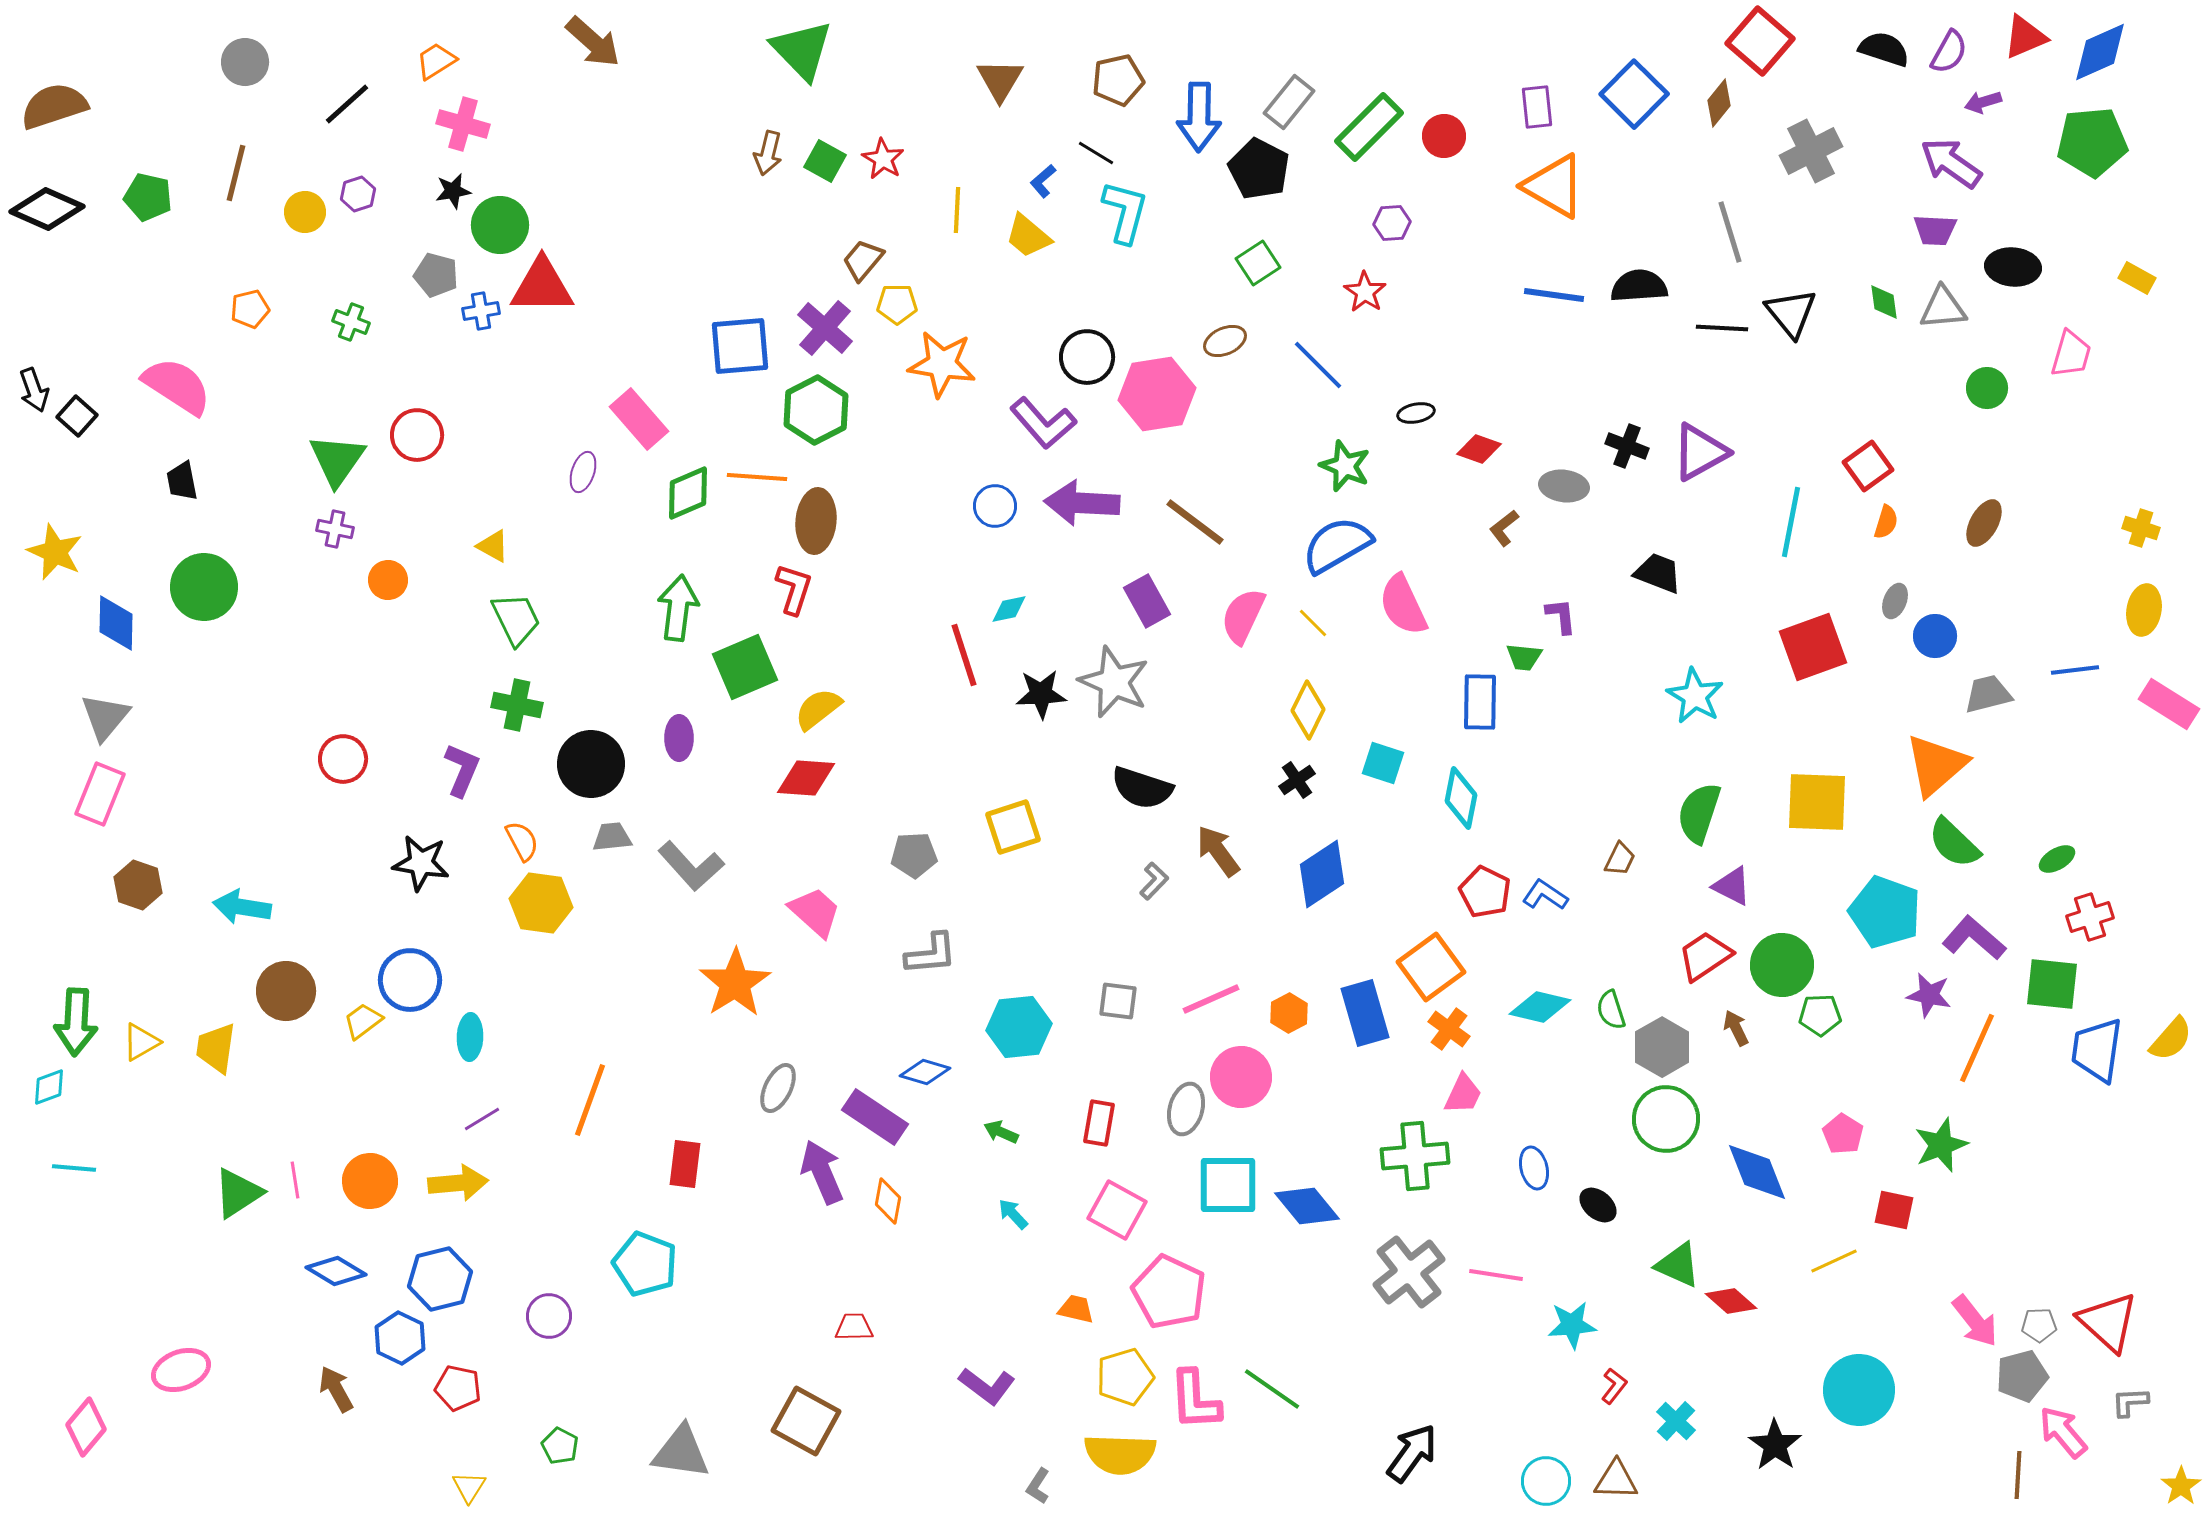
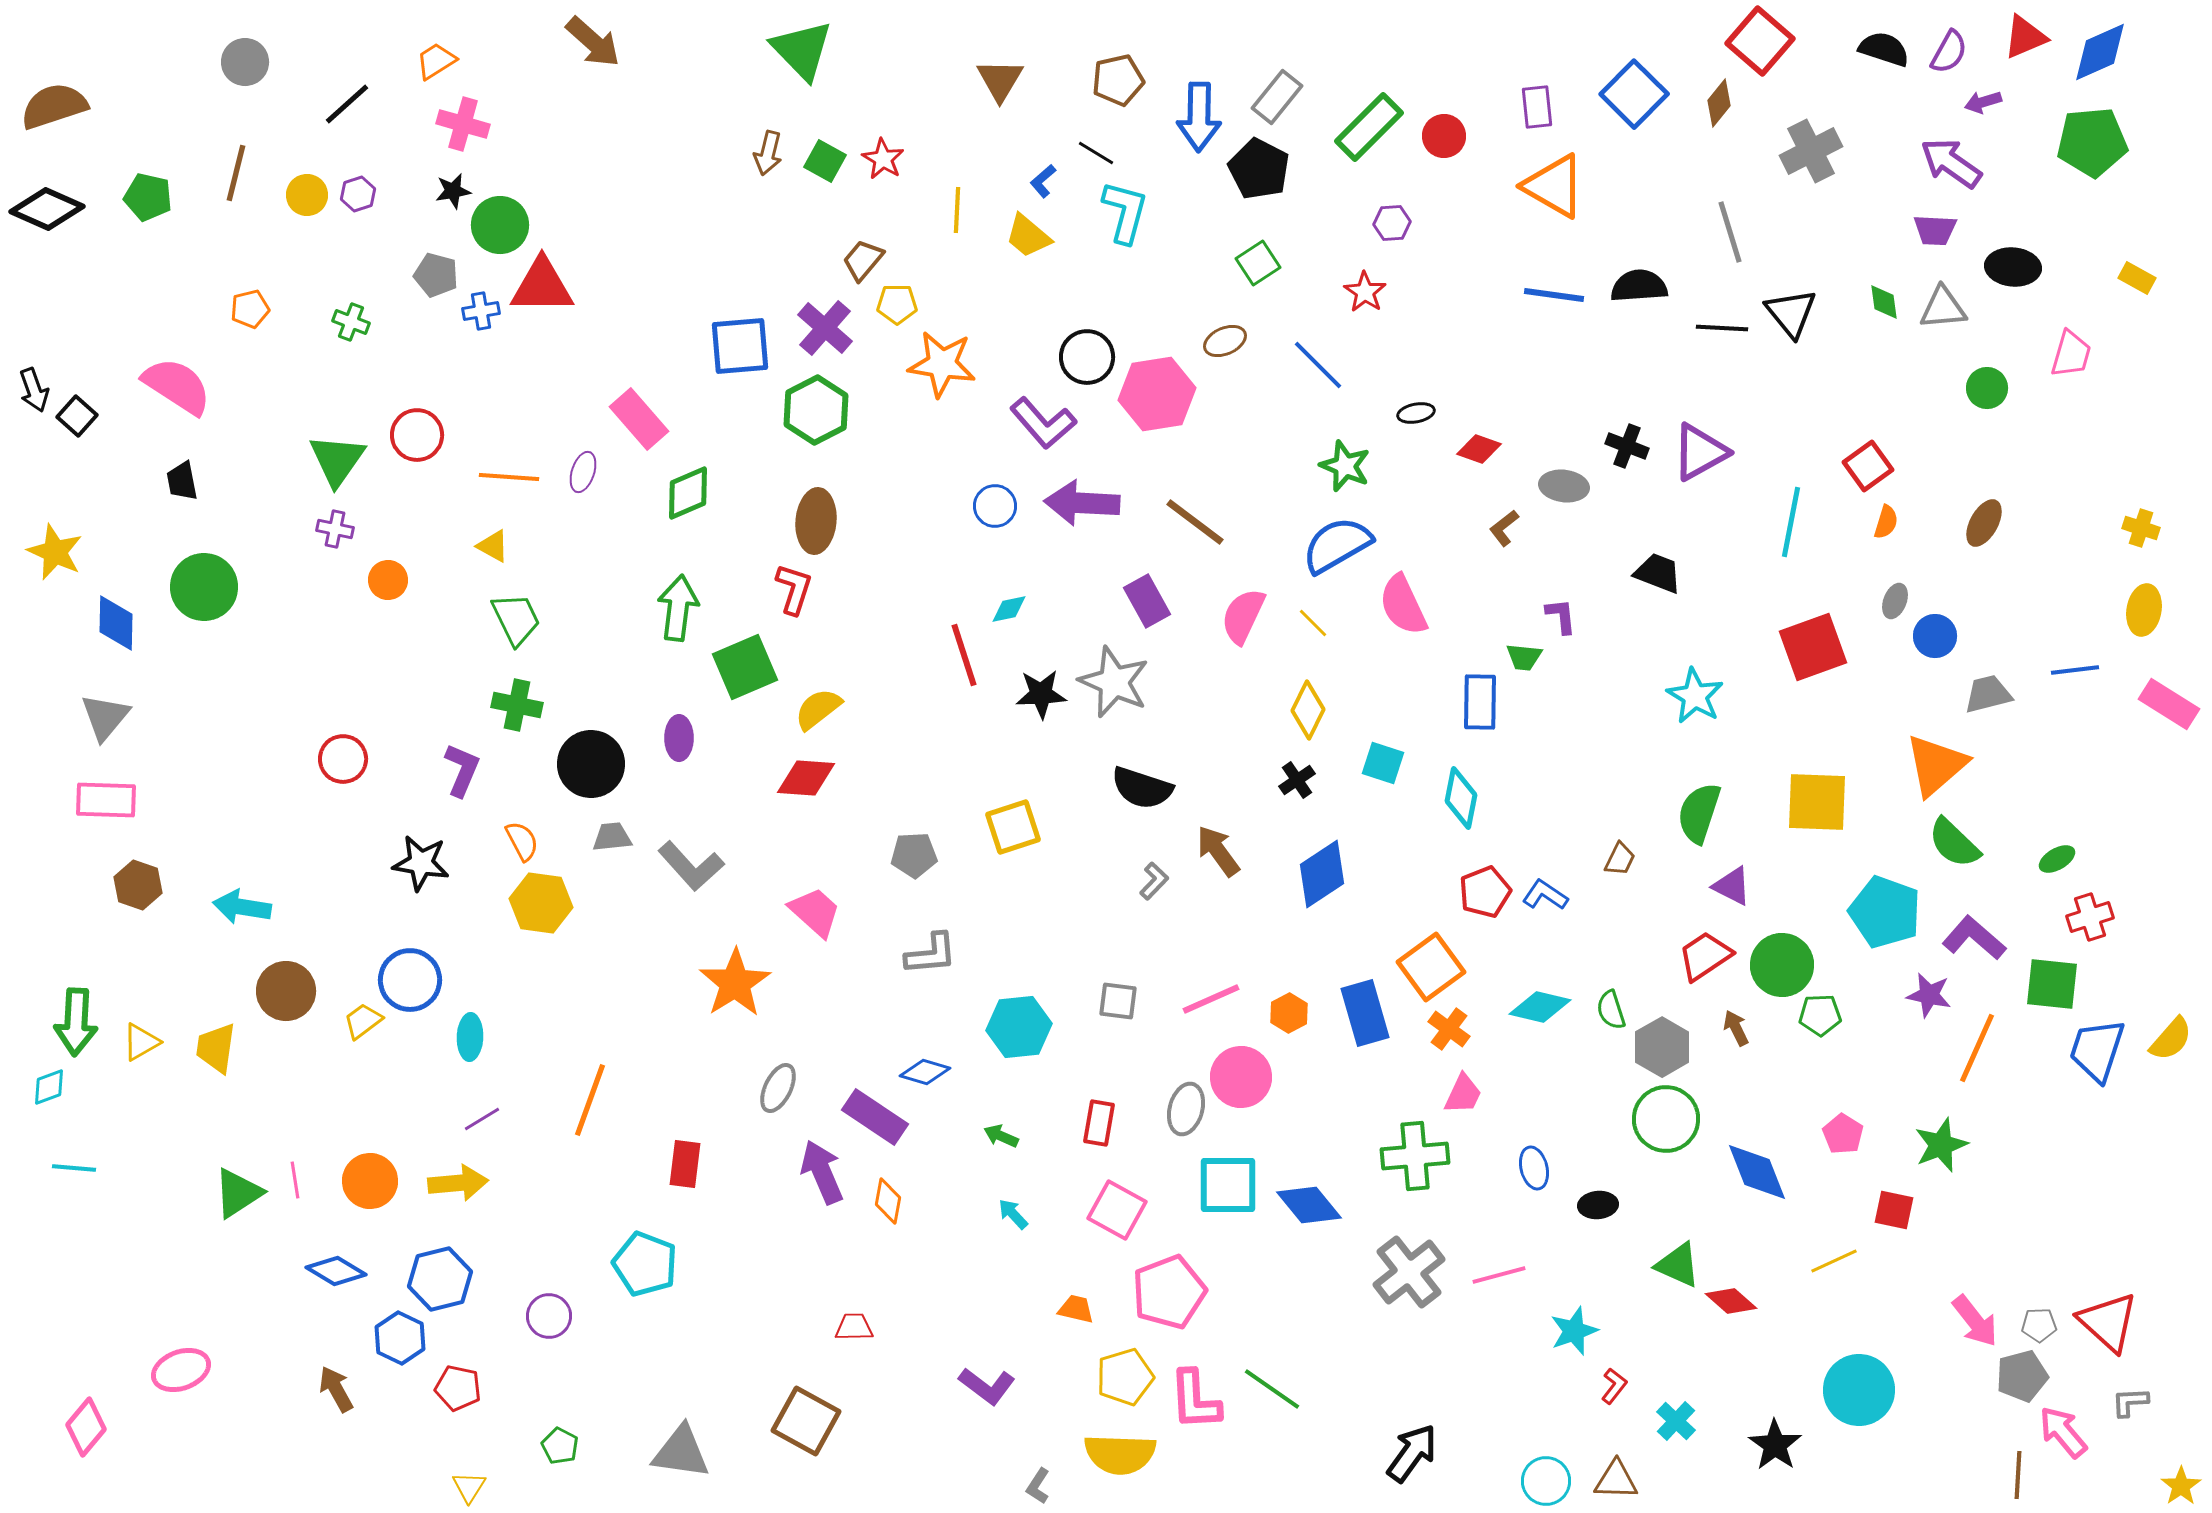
gray rectangle at (1289, 102): moved 12 px left, 5 px up
yellow circle at (305, 212): moved 2 px right, 17 px up
orange line at (757, 477): moved 248 px left
pink rectangle at (100, 794): moved 6 px right, 6 px down; rotated 70 degrees clockwise
red pentagon at (1485, 892): rotated 24 degrees clockwise
blue trapezoid at (2097, 1050): rotated 10 degrees clockwise
green arrow at (1001, 1132): moved 4 px down
black ellipse at (1598, 1205): rotated 45 degrees counterclockwise
blue diamond at (1307, 1206): moved 2 px right, 1 px up
pink line at (1496, 1275): moved 3 px right; rotated 24 degrees counterclockwise
pink pentagon at (1169, 1292): rotated 26 degrees clockwise
cyan star at (1572, 1325): moved 2 px right, 6 px down; rotated 15 degrees counterclockwise
